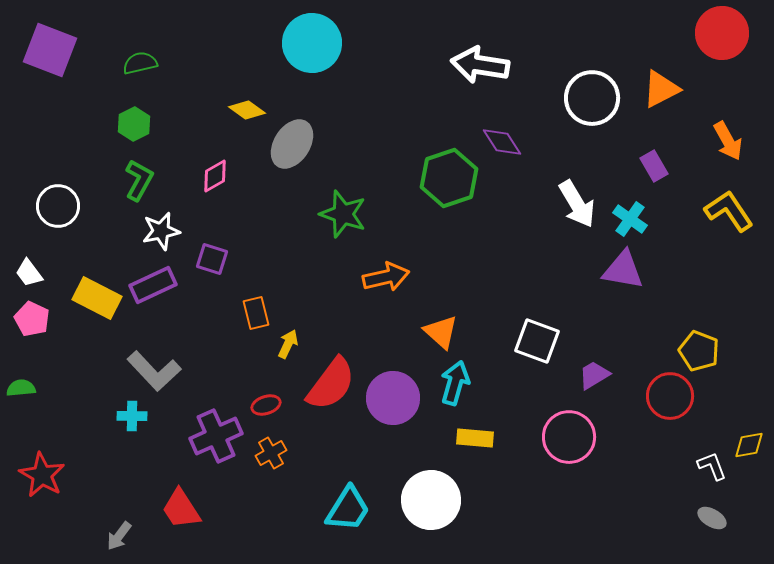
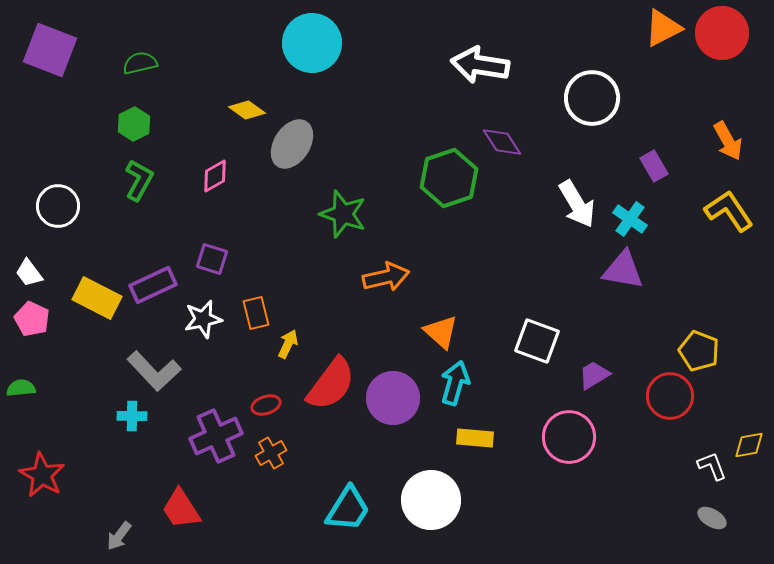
orange triangle at (661, 89): moved 2 px right, 61 px up
white star at (161, 231): moved 42 px right, 88 px down
